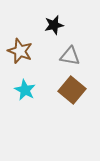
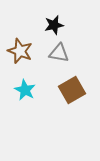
gray triangle: moved 11 px left, 3 px up
brown square: rotated 20 degrees clockwise
